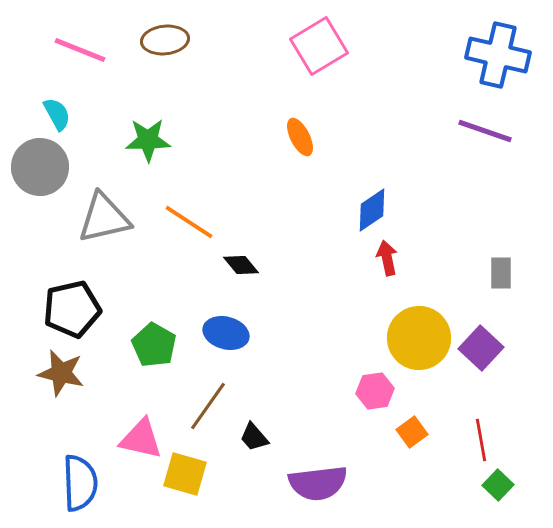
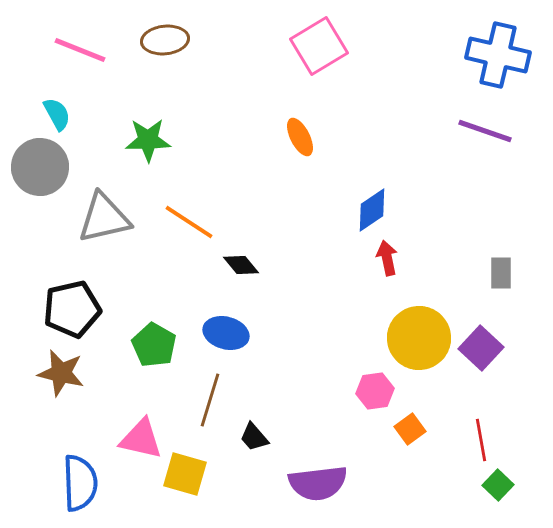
brown line: moved 2 px right, 6 px up; rotated 18 degrees counterclockwise
orange square: moved 2 px left, 3 px up
